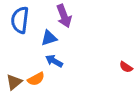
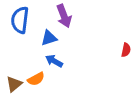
red semicircle: moved 17 px up; rotated 112 degrees counterclockwise
brown triangle: moved 2 px down
